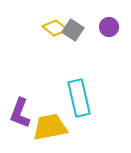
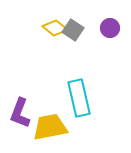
purple circle: moved 1 px right, 1 px down
